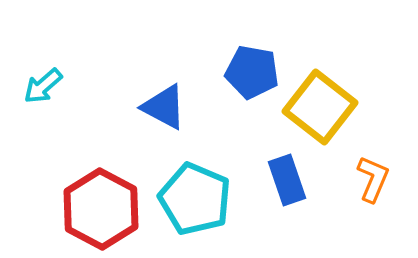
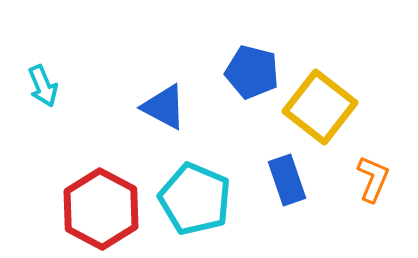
blue pentagon: rotated 4 degrees clockwise
cyan arrow: rotated 72 degrees counterclockwise
